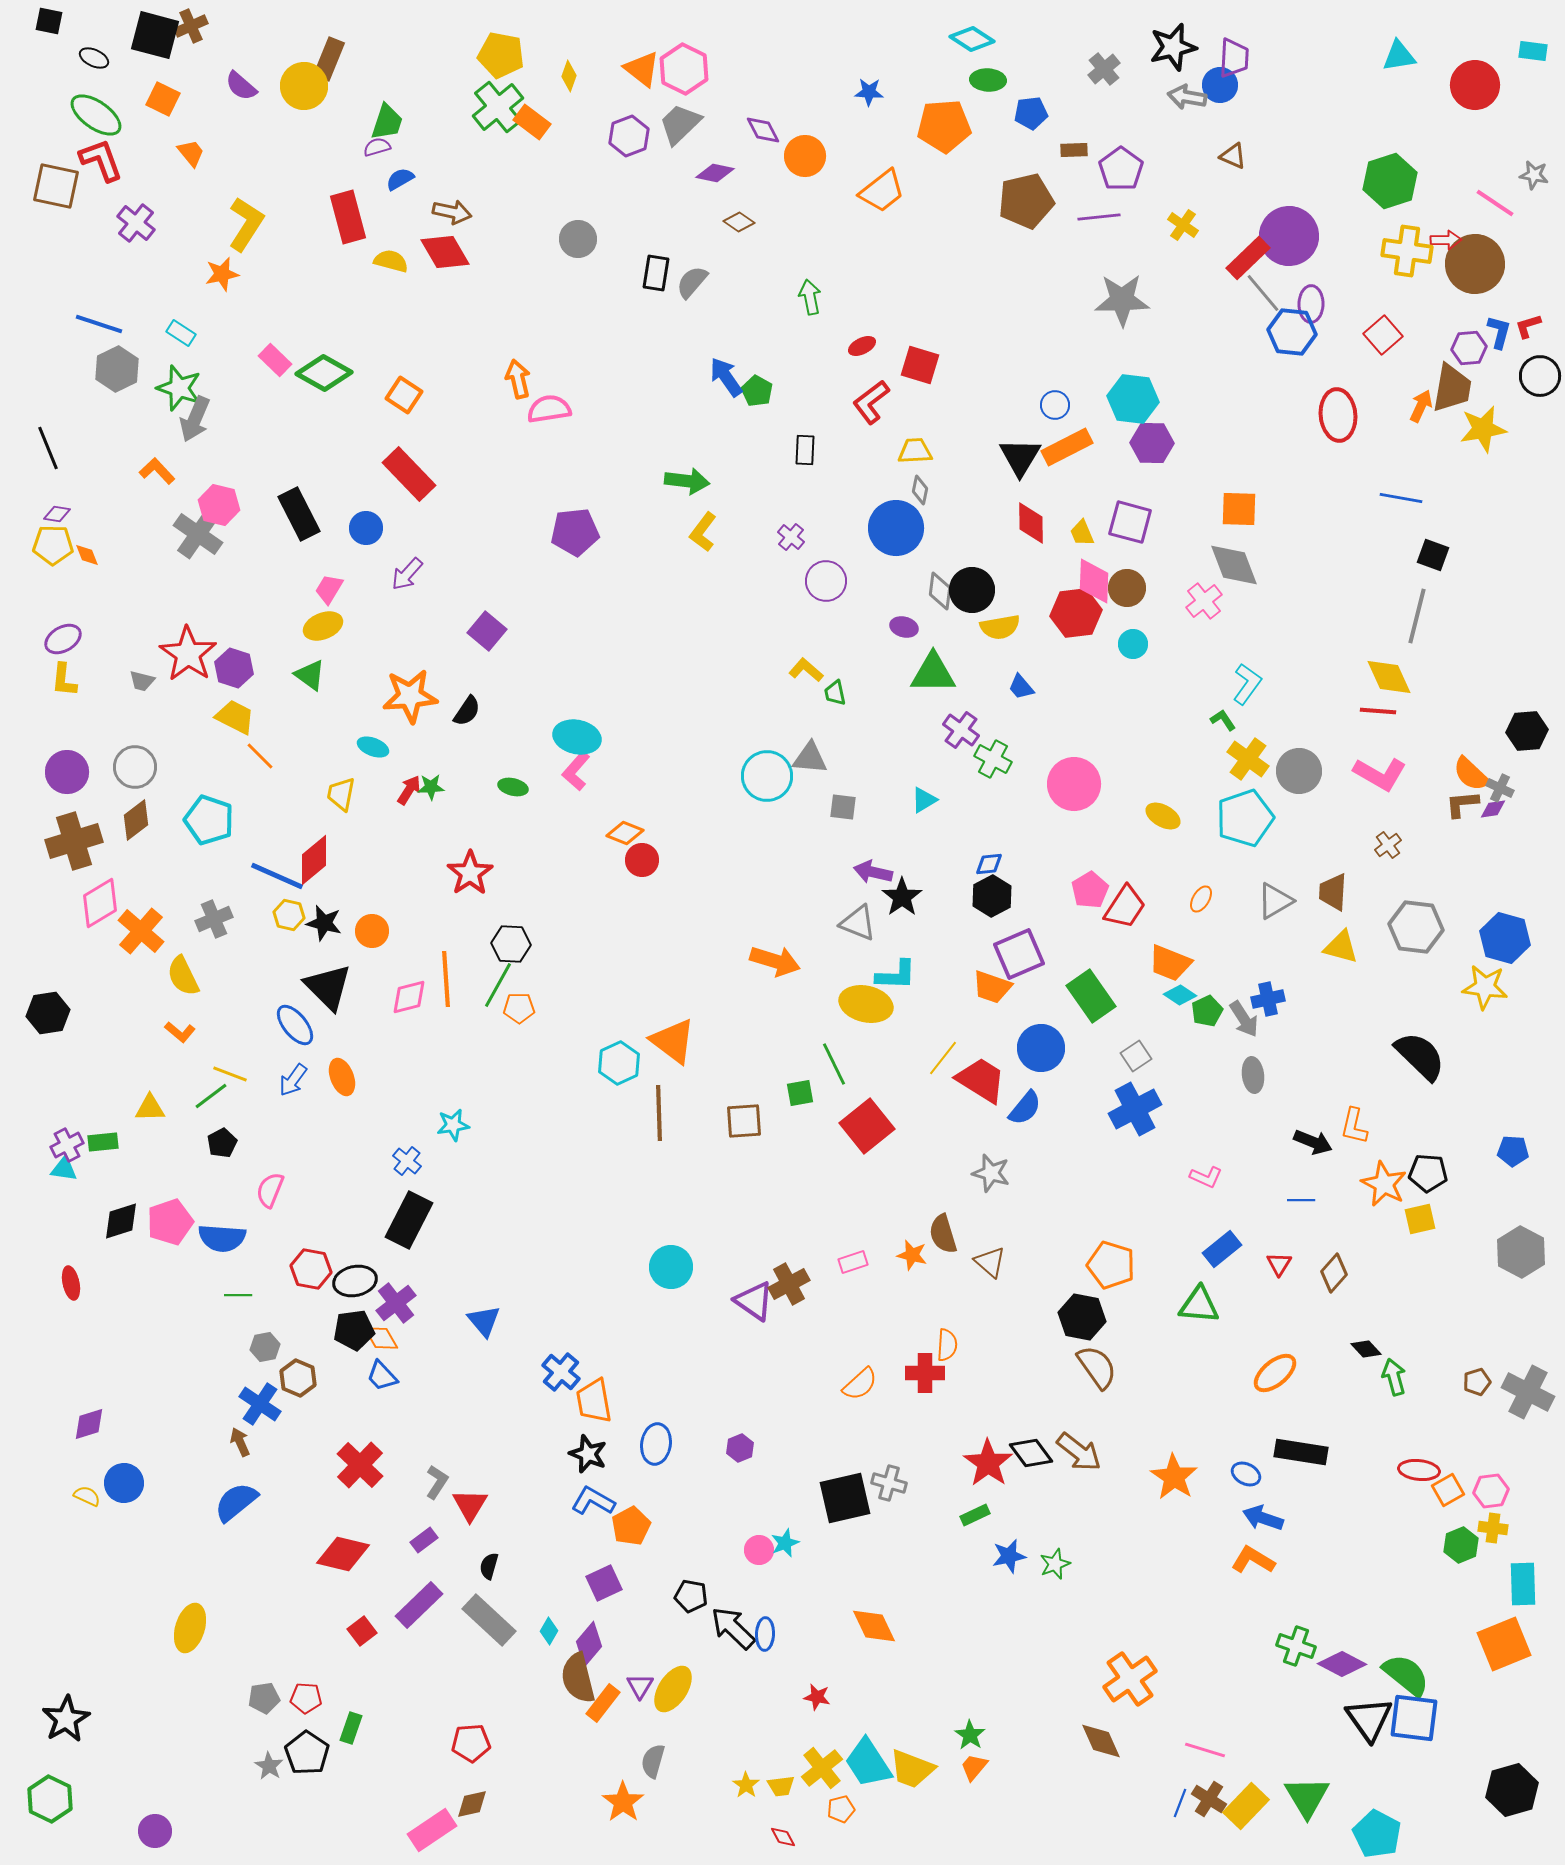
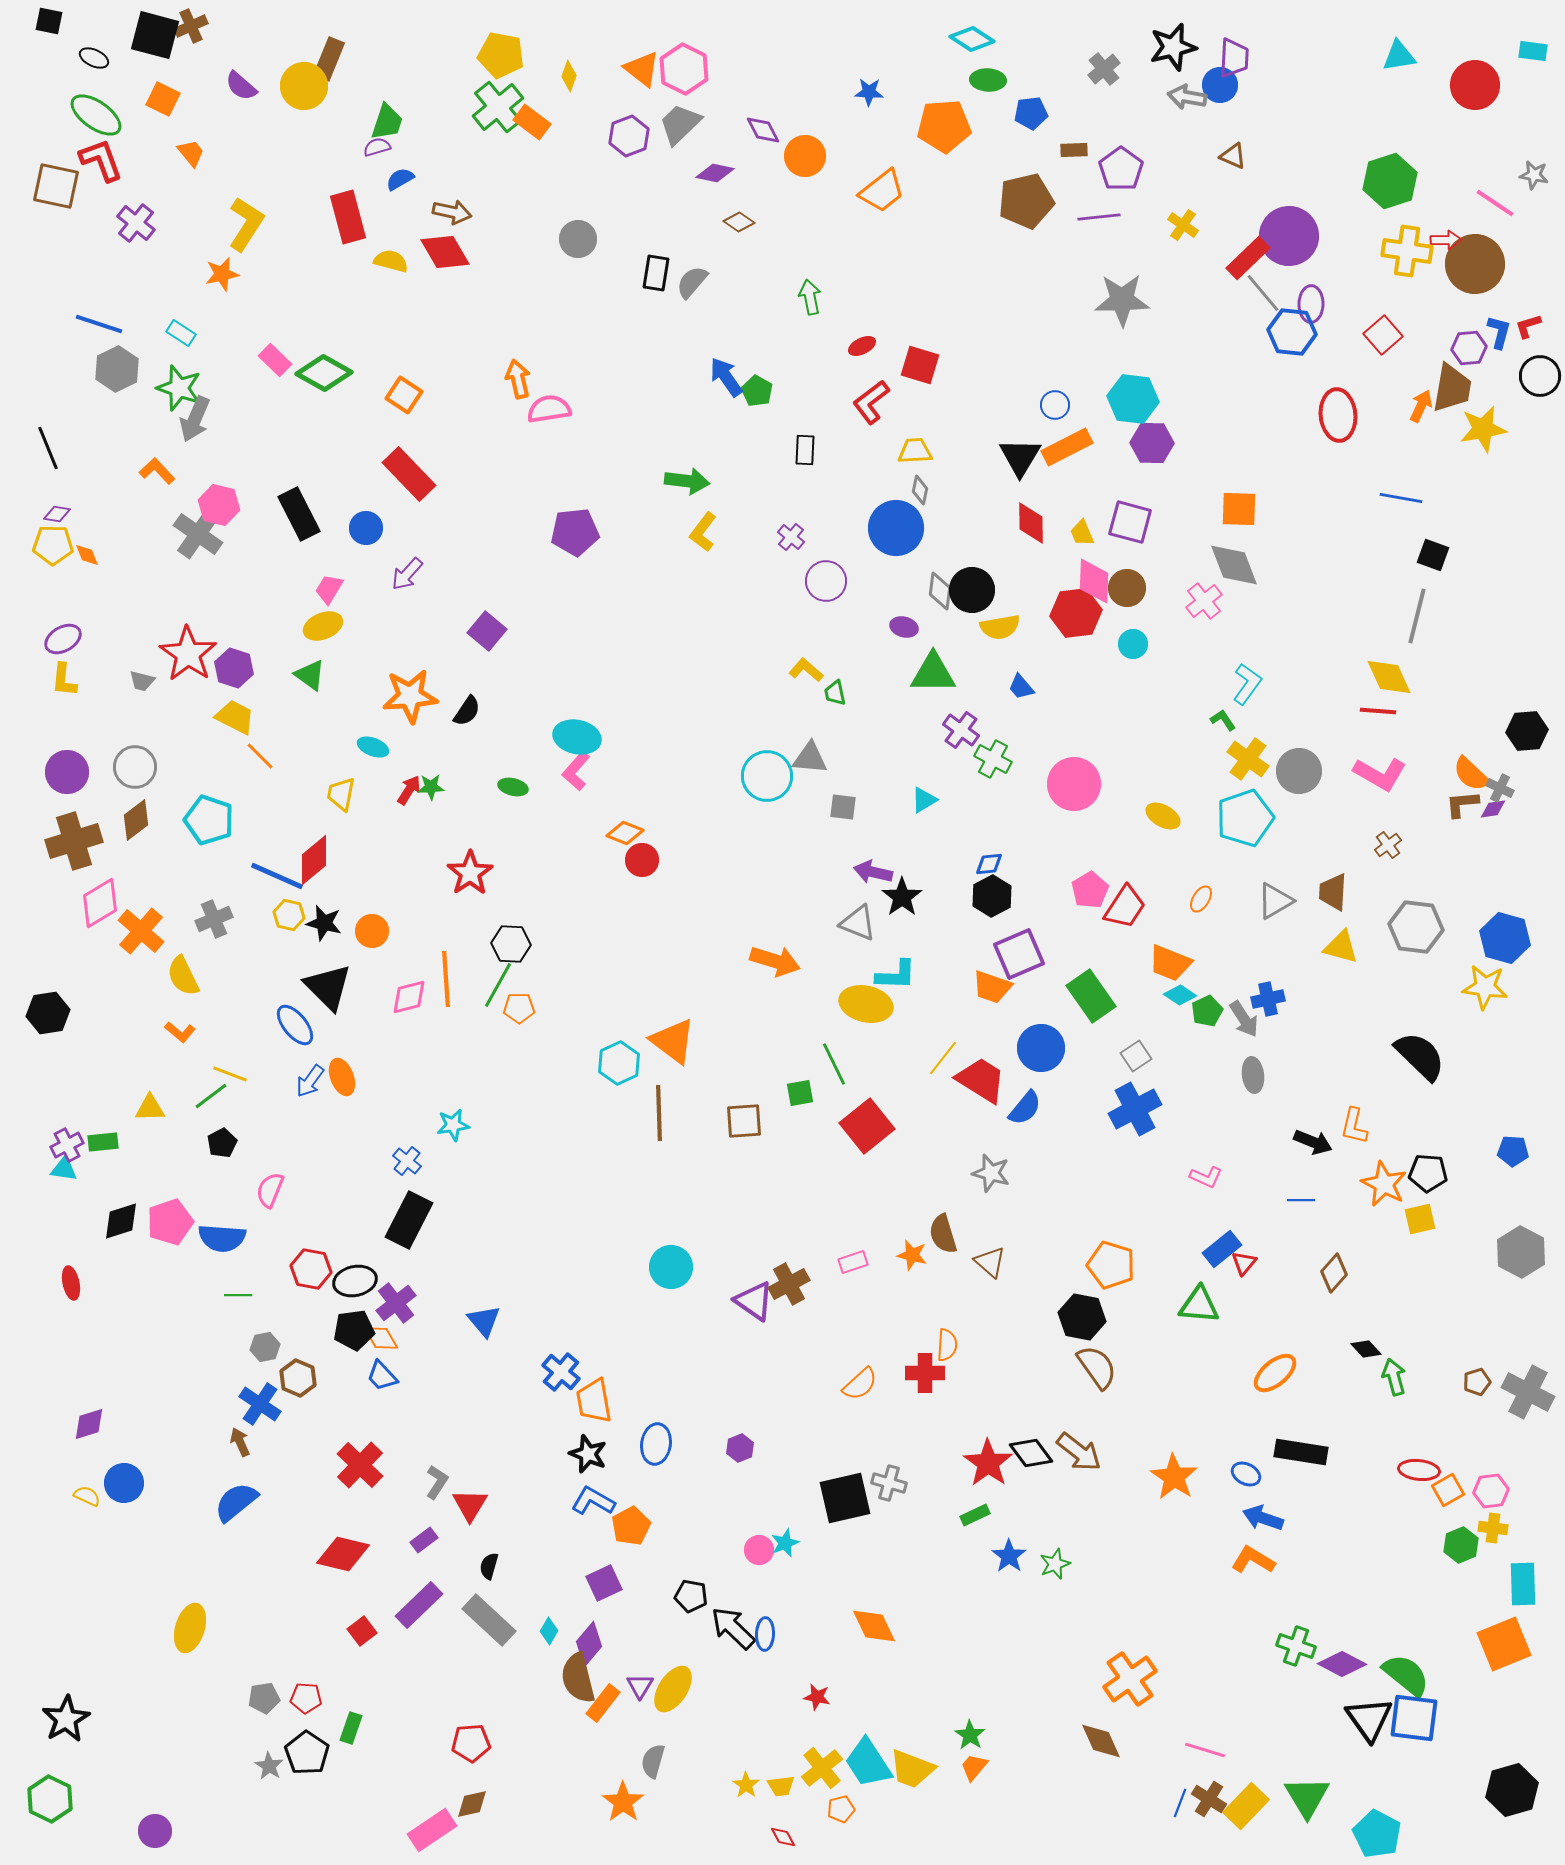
blue arrow at (293, 1080): moved 17 px right, 1 px down
red triangle at (1279, 1264): moved 35 px left, 1 px up; rotated 8 degrees clockwise
blue star at (1009, 1556): rotated 24 degrees counterclockwise
